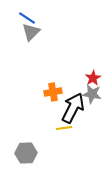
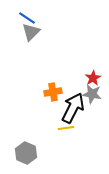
yellow line: moved 2 px right
gray hexagon: rotated 25 degrees clockwise
